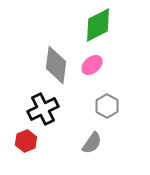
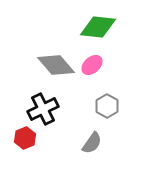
green diamond: moved 2 px down; rotated 33 degrees clockwise
gray diamond: rotated 48 degrees counterclockwise
red hexagon: moved 1 px left, 3 px up
